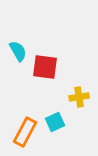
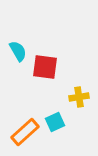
orange rectangle: rotated 20 degrees clockwise
